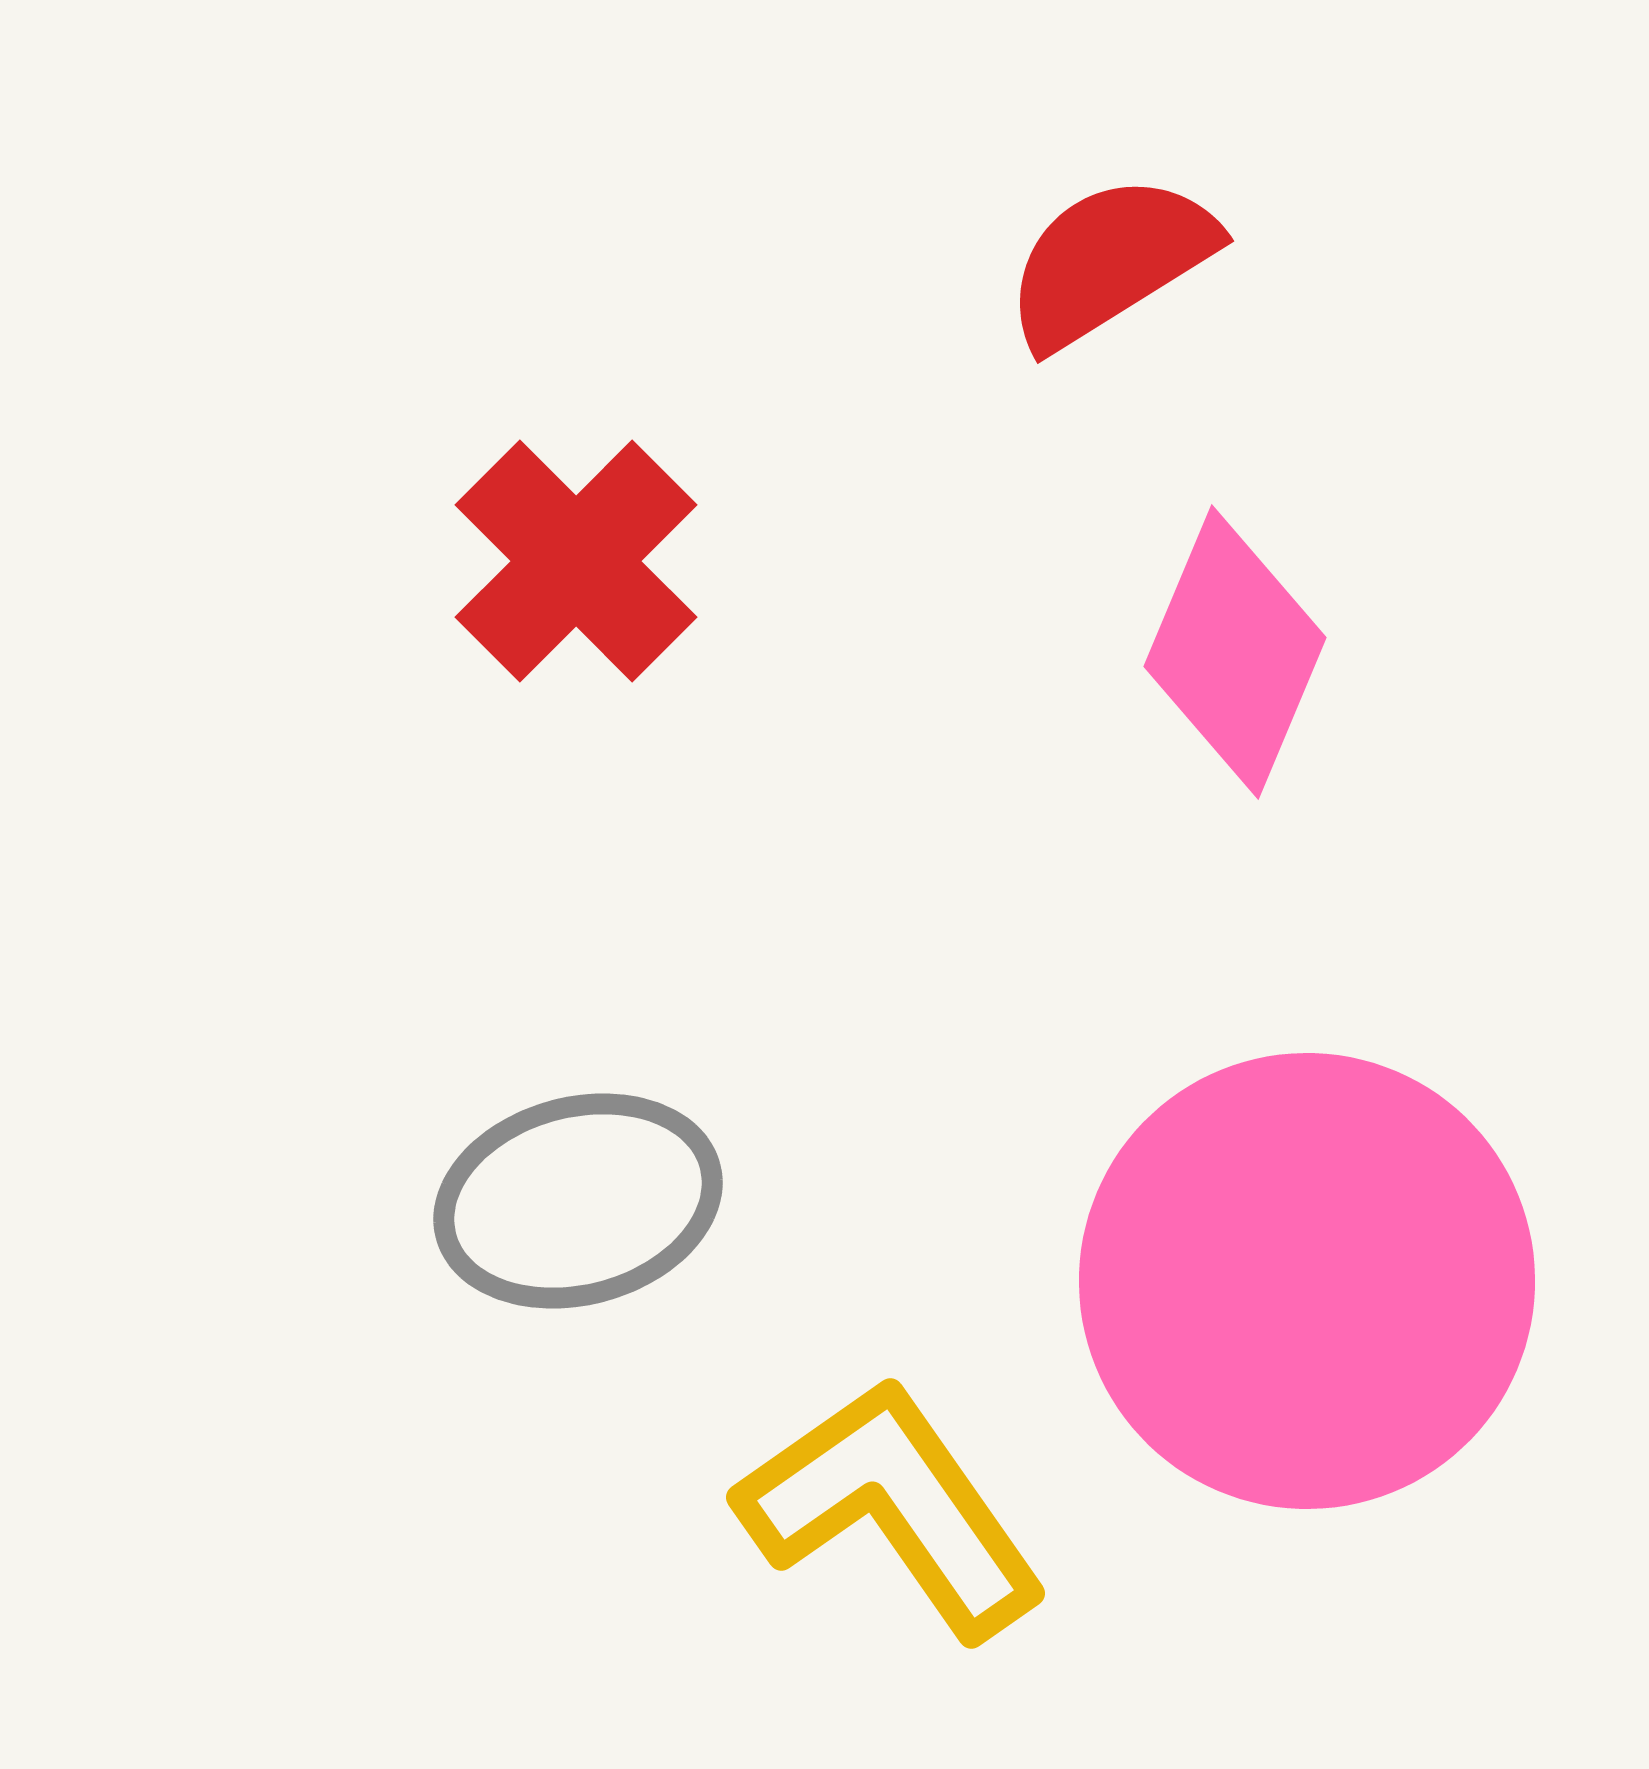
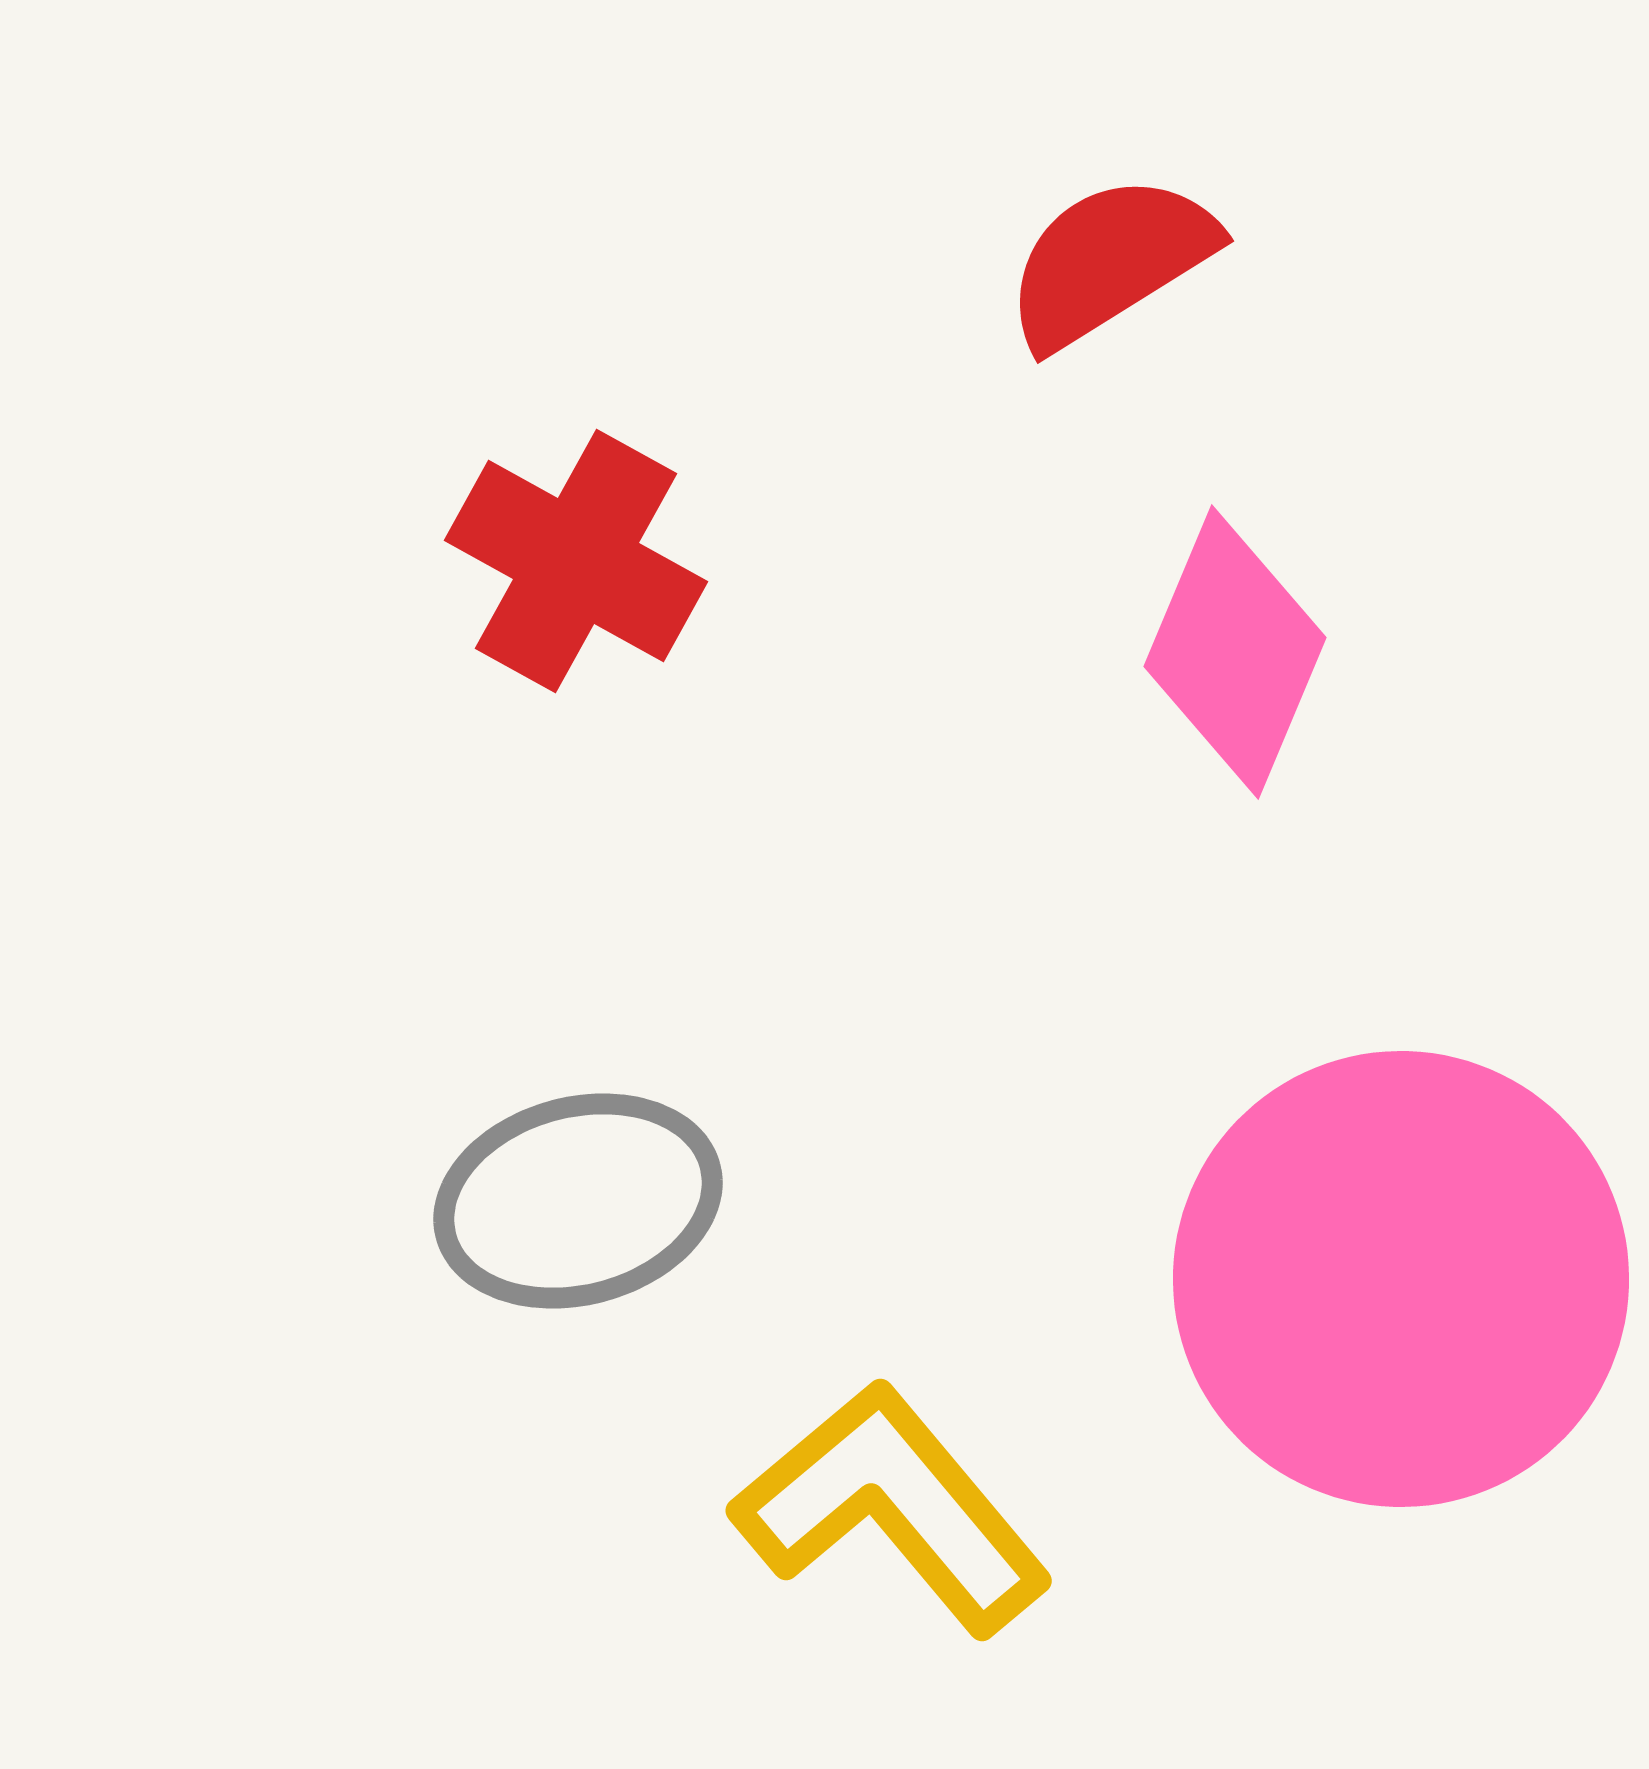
red cross: rotated 16 degrees counterclockwise
pink circle: moved 94 px right, 2 px up
yellow L-shape: rotated 5 degrees counterclockwise
